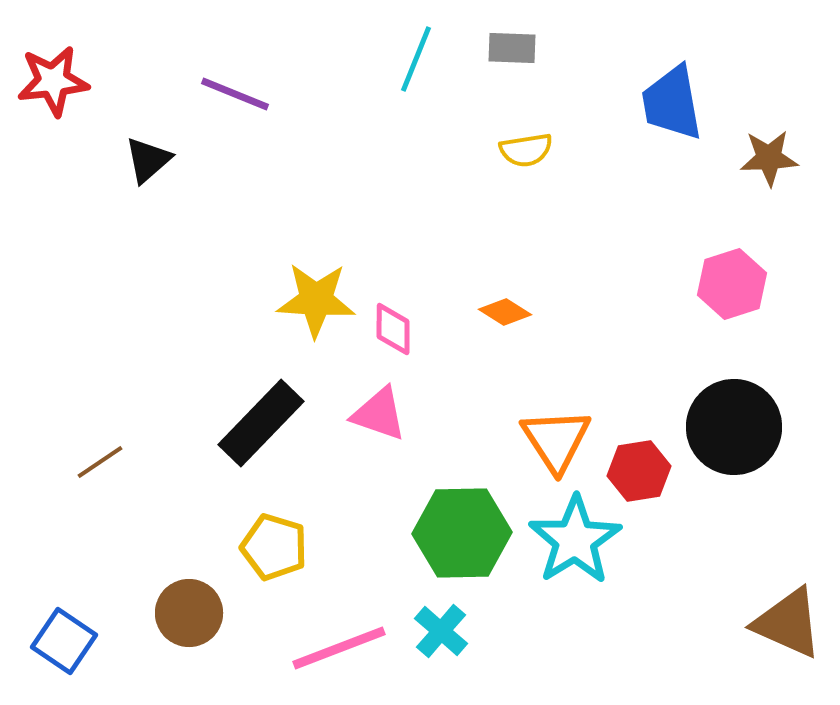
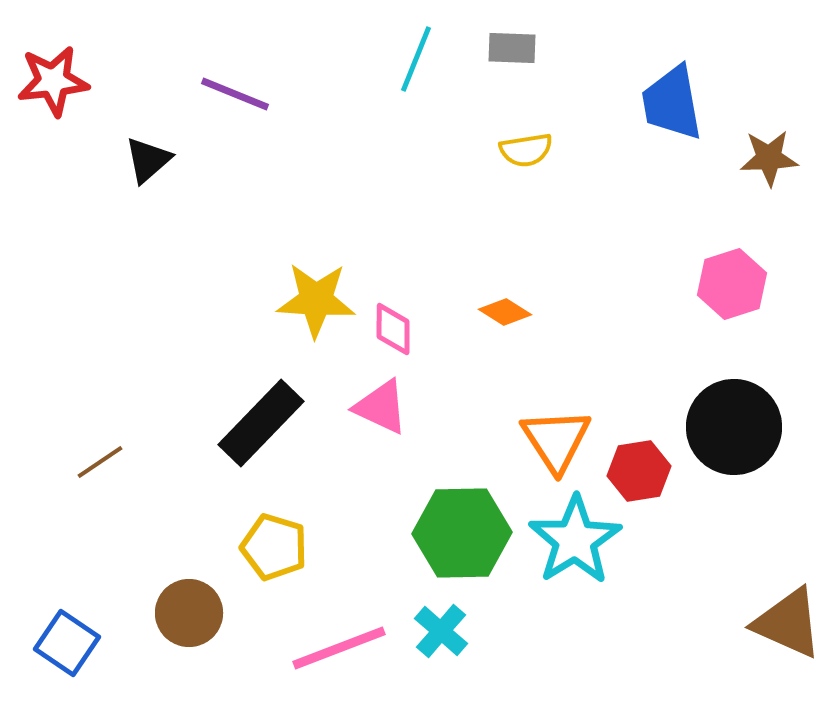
pink triangle: moved 2 px right, 7 px up; rotated 6 degrees clockwise
blue square: moved 3 px right, 2 px down
